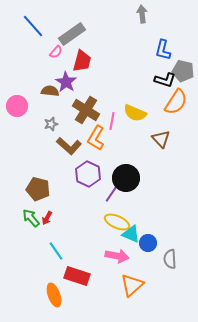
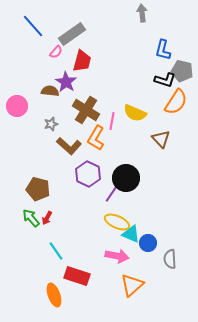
gray arrow: moved 1 px up
gray pentagon: moved 1 px left
